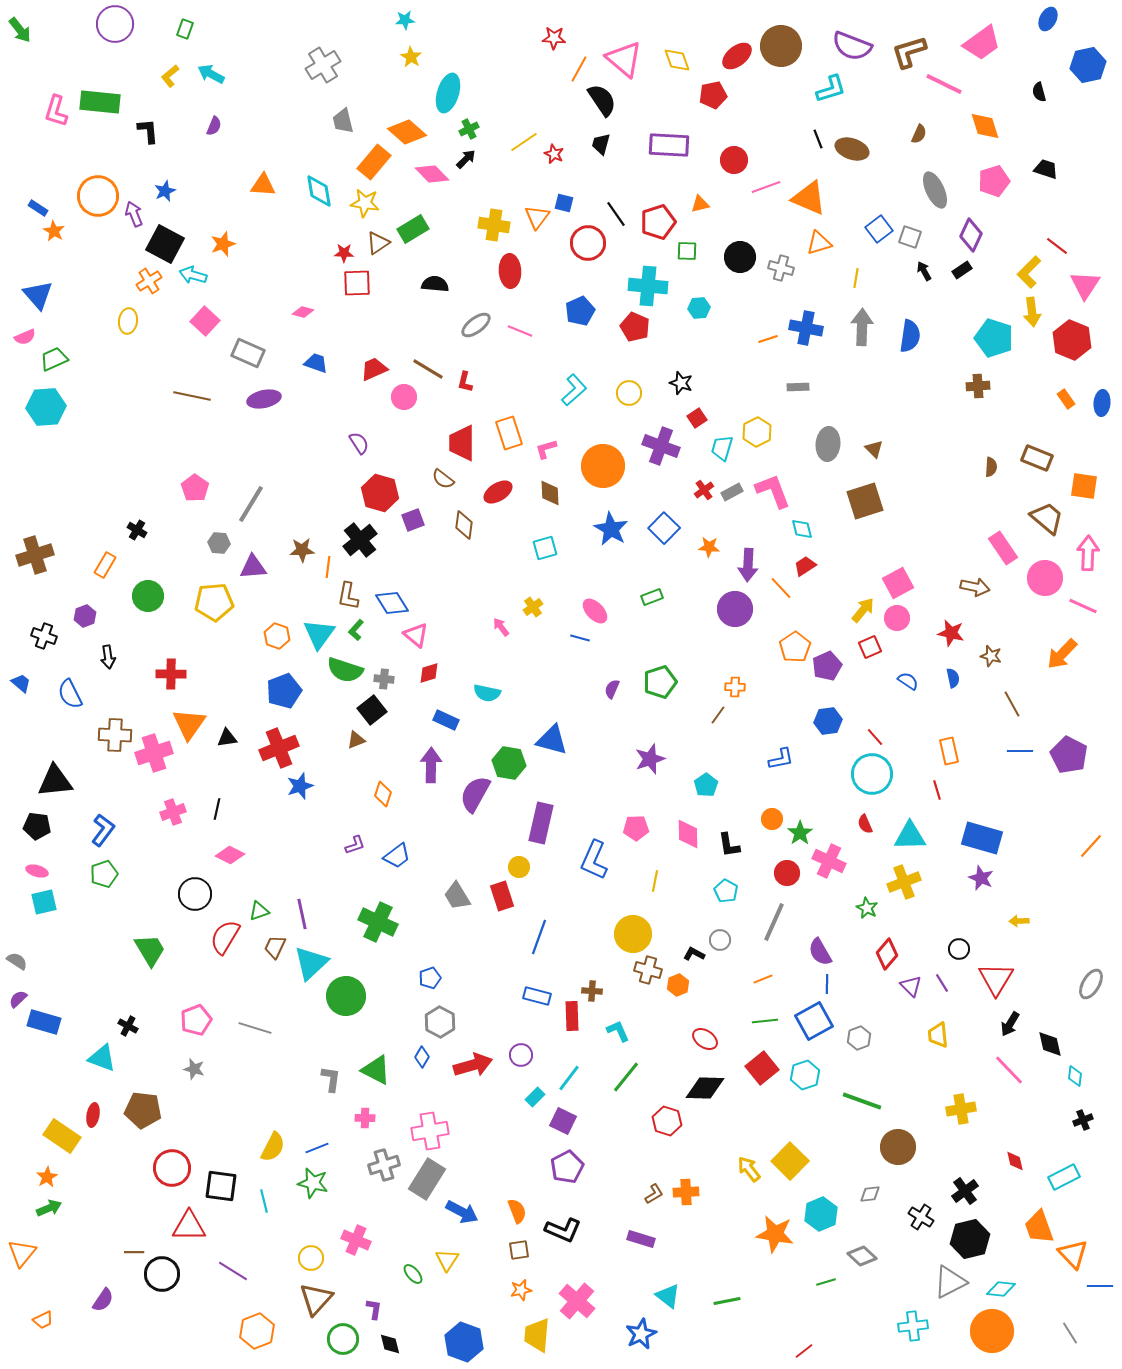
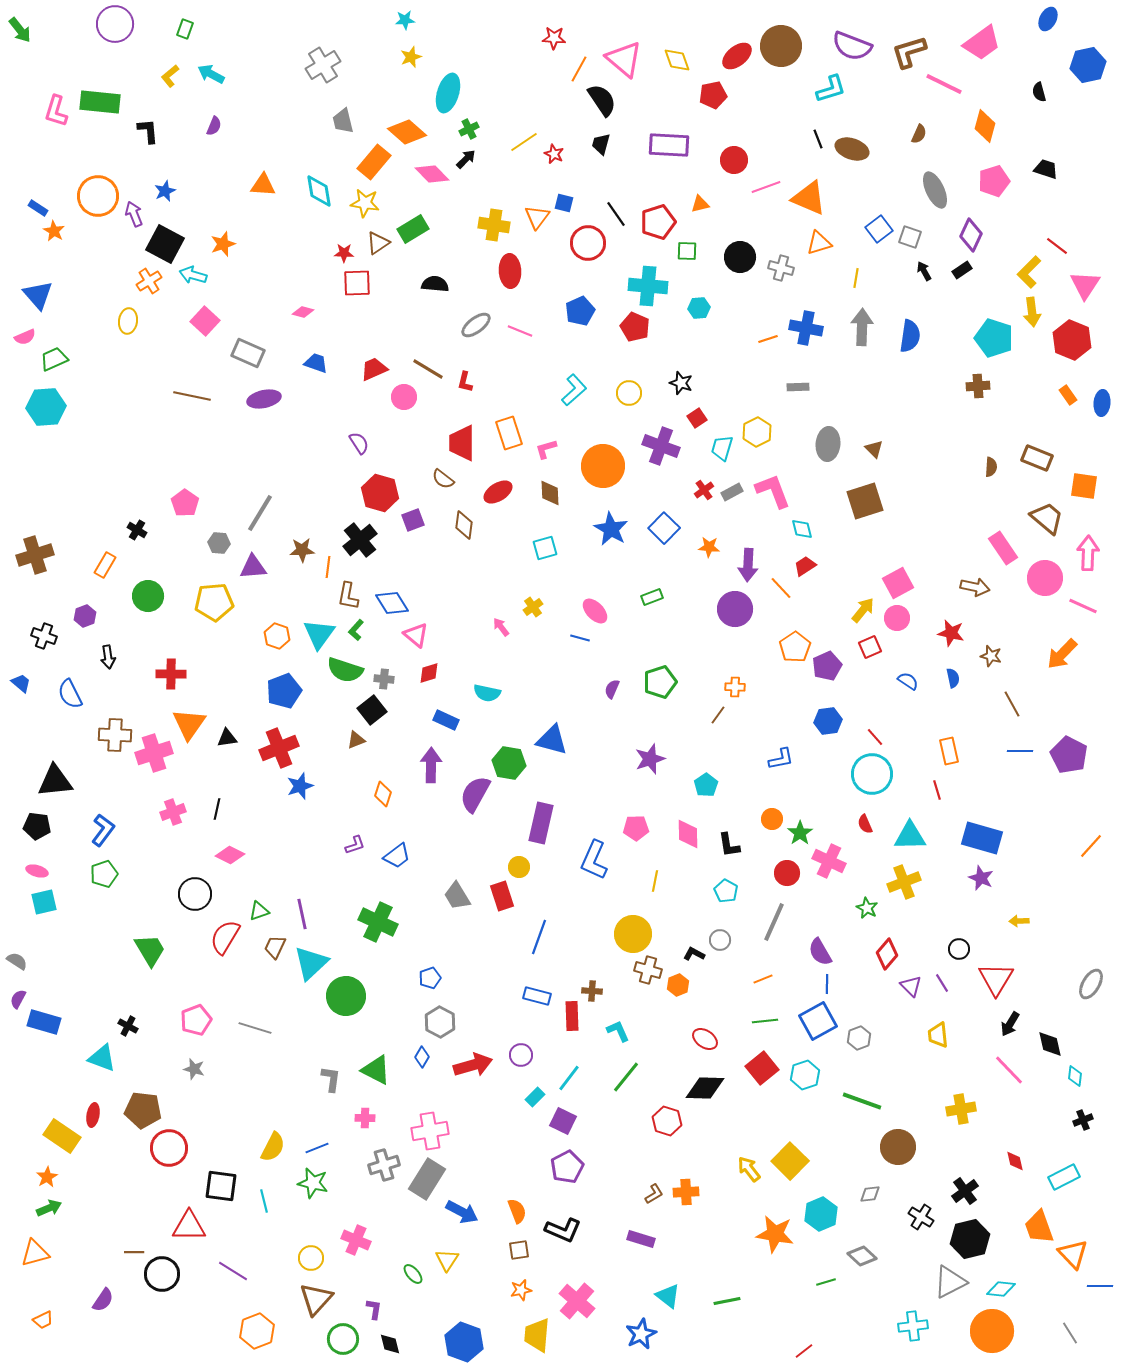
yellow star at (411, 57): rotated 20 degrees clockwise
orange diamond at (985, 126): rotated 32 degrees clockwise
orange rectangle at (1066, 399): moved 2 px right, 4 px up
pink pentagon at (195, 488): moved 10 px left, 15 px down
gray line at (251, 504): moved 9 px right, 9 px down
purple semicircle at (18, 999): rotated 18 degrees counterclockwise
blue square at (814, 1021): moved 4 px right
red circle at (172, 1168): moved 3 px left, 20 px up
orange triangle at (22, 1253): moved 13 px right; rotated 36 degrees clockwise
